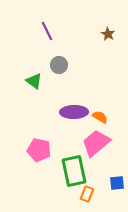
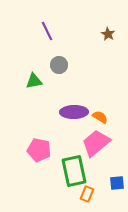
green triangle: rotated 48 degrees counterclockwise
